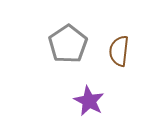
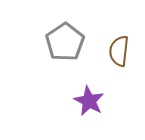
gray pentagon: moved 3 px left, 2 px up
